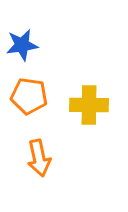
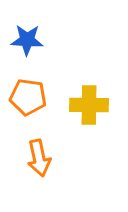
blue star: moved 5 px right, 5 px up; rotated 12 degrees clockwise
orange pentagon: moved 1 px left, 1 px down
